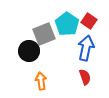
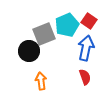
cyan pentagon: moved 1 px down; rotated 15 degrees clockwise
